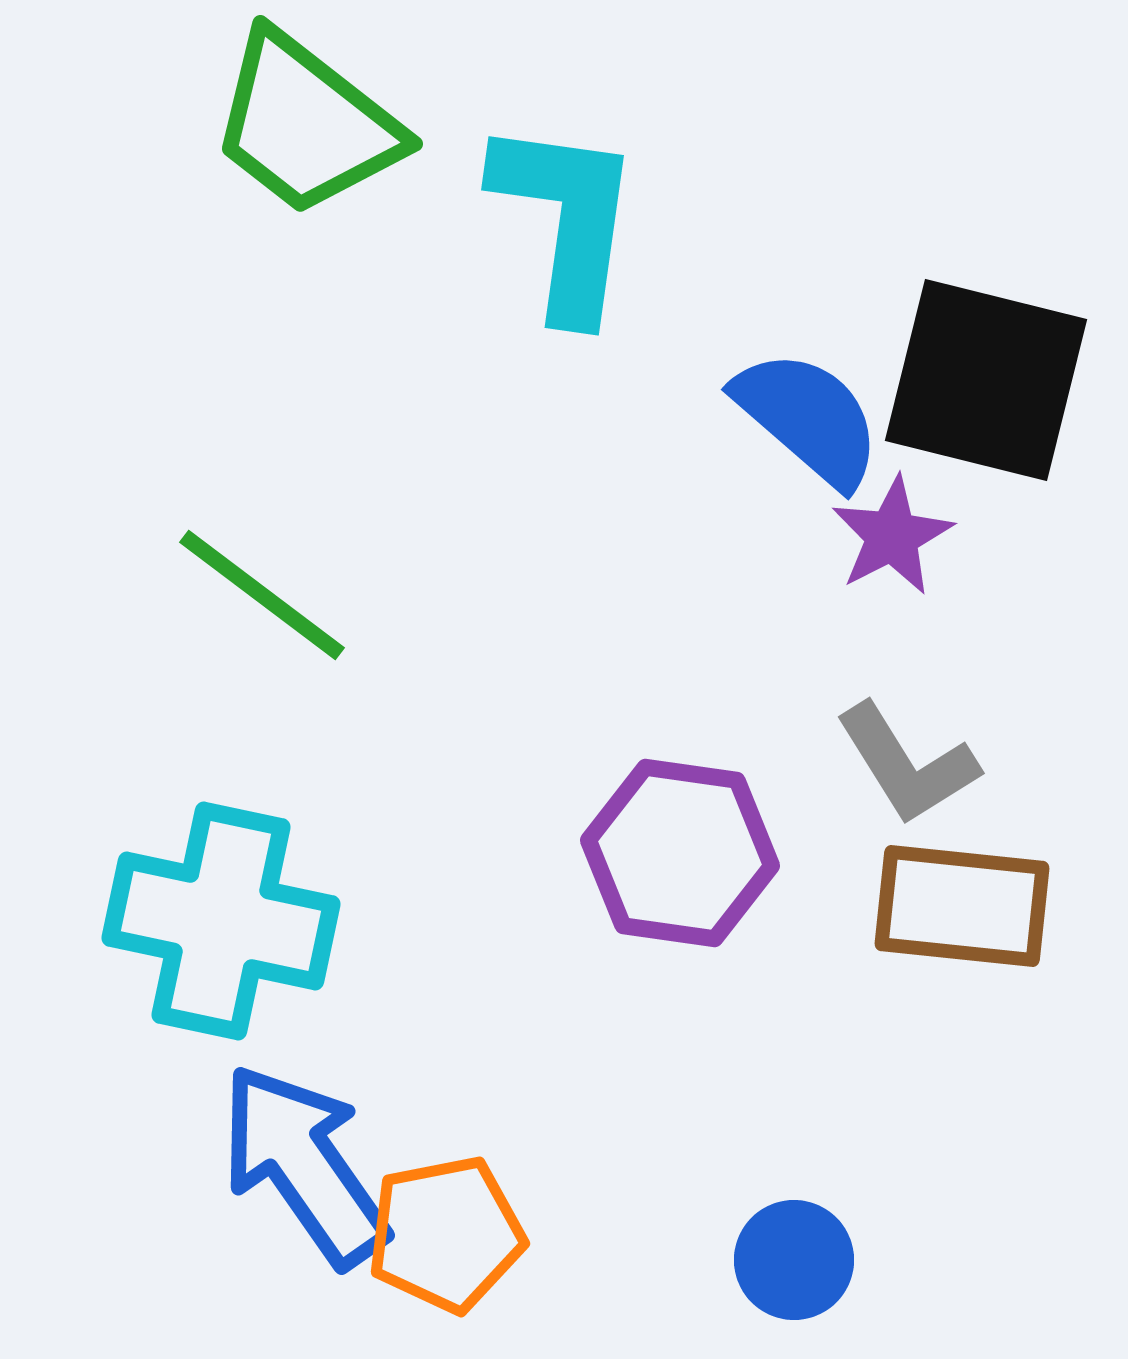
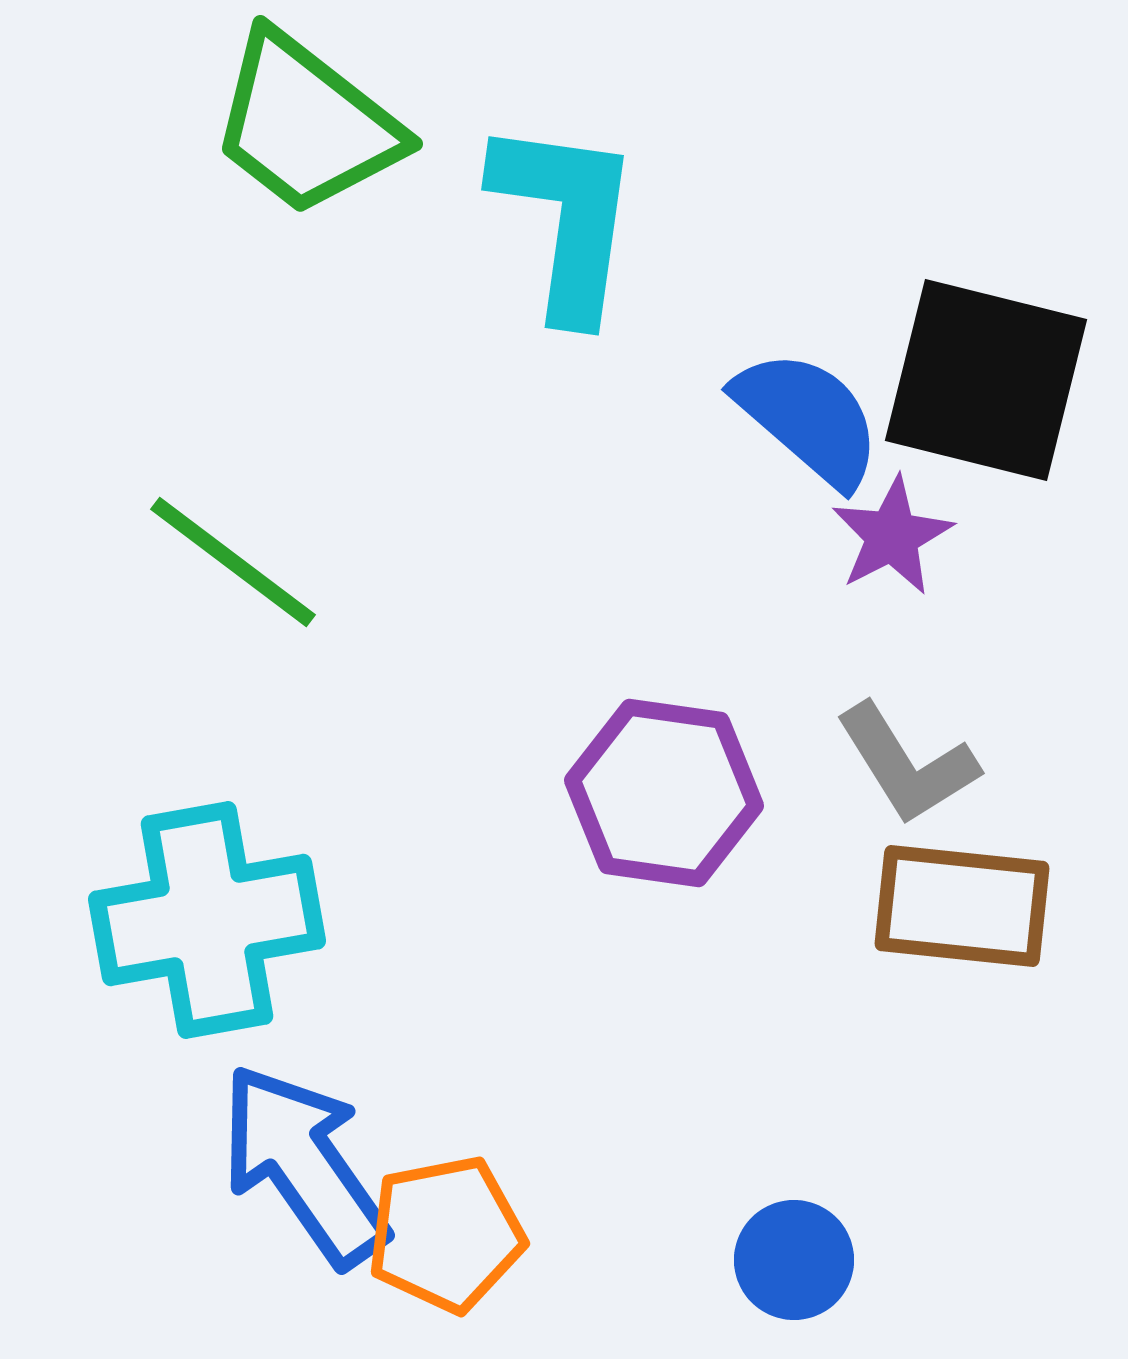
green line: moved 29 px left, 33 px up
purple hexagon: moved 16 px left, 60 px up
cyan cross: moved 14 px left, 1 px up; rotated 22 degrees counterclockwise
